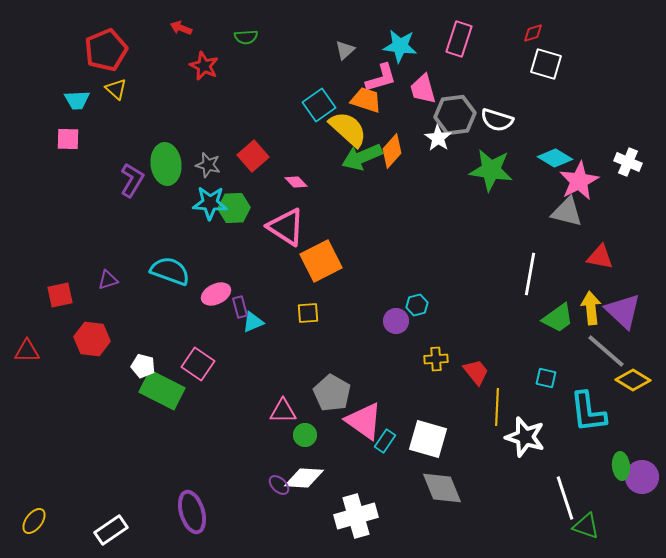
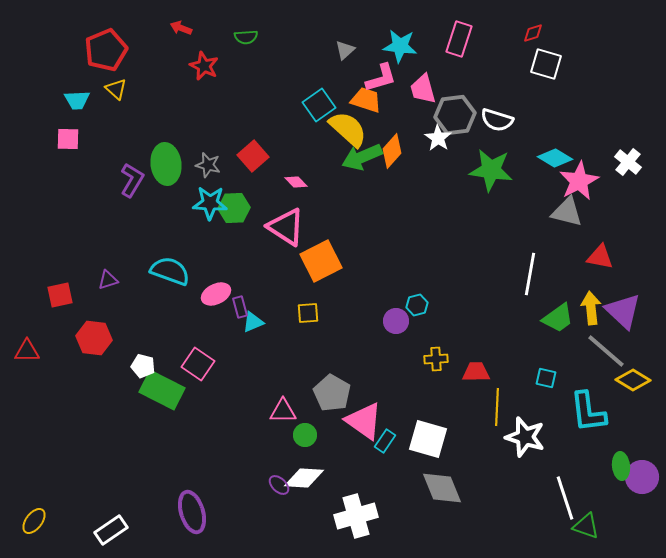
white cross at (628, 162): rotated 16 degrees clockwise
red hexagon at (92, 339): moved 2 px right, 1 px up
red trapezoid at (476, 372): rotated 52 degrees counterclockwise
